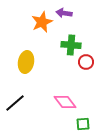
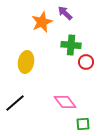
purple arrow: moved 1 px right; rotated 35 degrees clockwise
